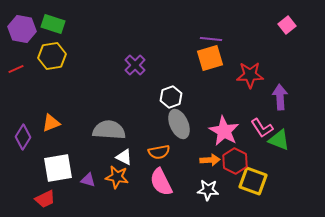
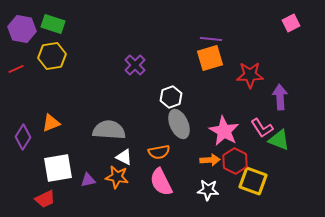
pink square: moved 4 px right, 2 px up; rotated 12 degrees clockwise
purple triangle: rotated 28 degrees counterclockwise
